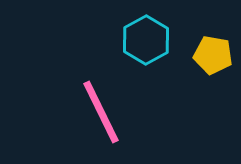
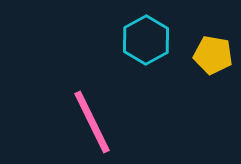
pink line: moved 9 px left, 10 px down
